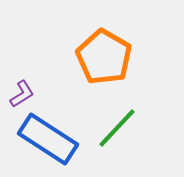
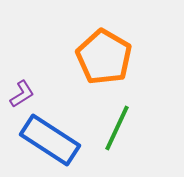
green line: rotated 18 degrees counterclockwise
blue rectangle: moved 2 px right, 1 px down
